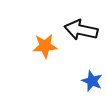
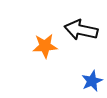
blue star: rotated 25 degrees clockwise
